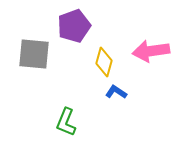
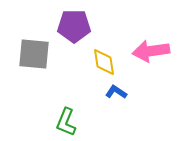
purple pentagon: rotated 20 degrees clockwise
yellow diamond: rotated 24 degrees counterclockwise
